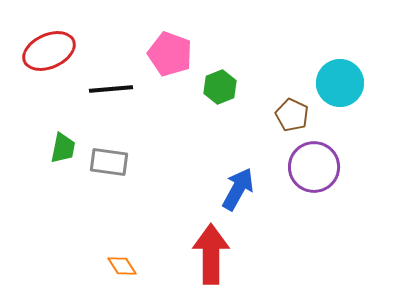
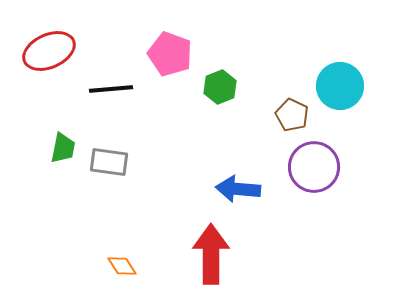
cyan circle: moved 3 px down
blue arrow: rotated 114 degrees counterclockwise
